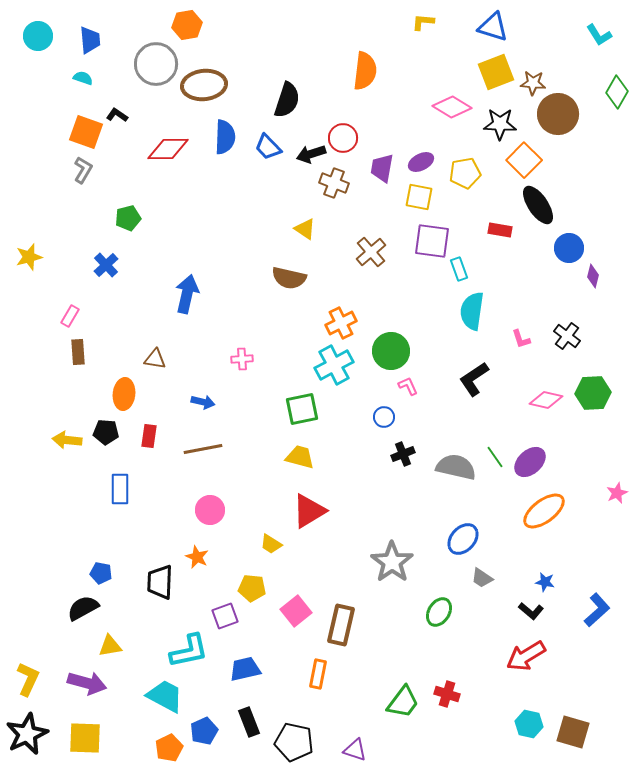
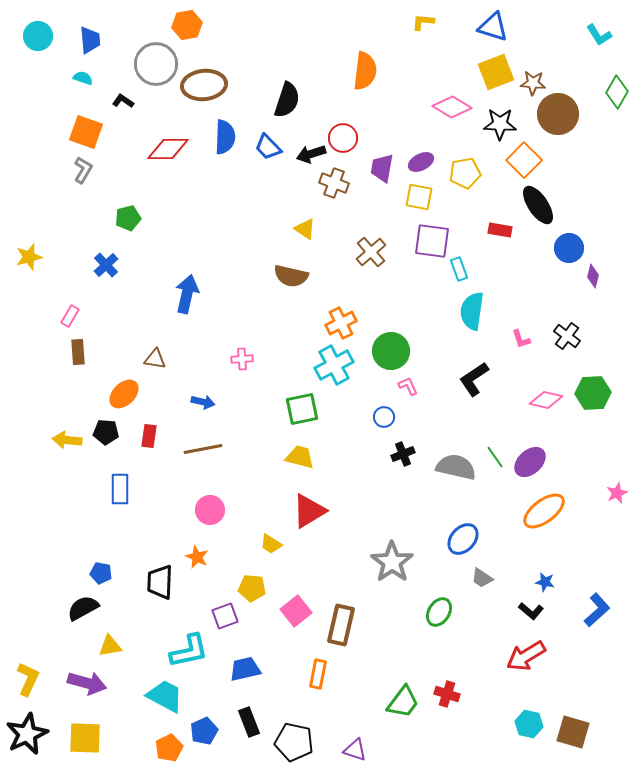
black L-shape at (117, 115): moved 6 px right, 14 px up
brown semicircle at (289, 278): moved 2 px right, 2 px up
orange ellipse at (124, 394): rotated 40 degrees clockwise
